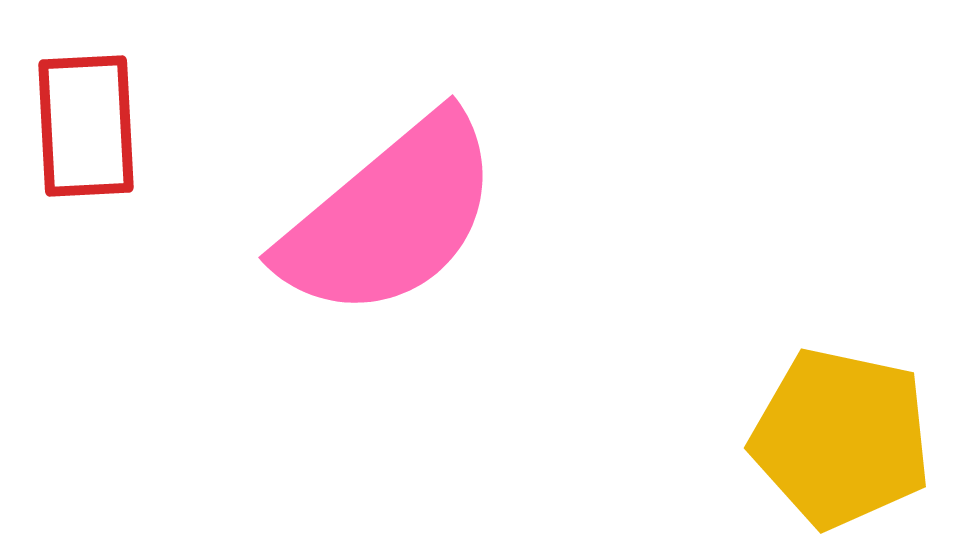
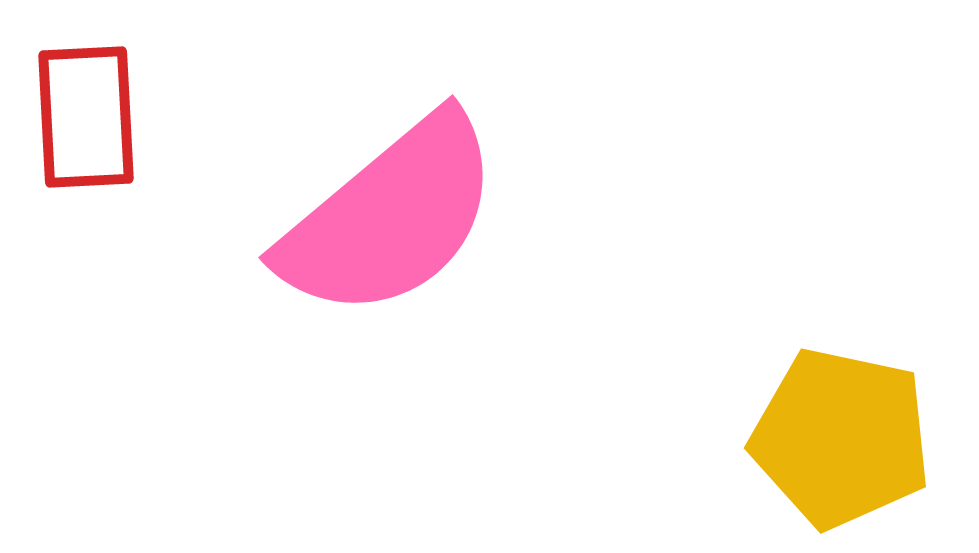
red rectangle: moved 9 px up
